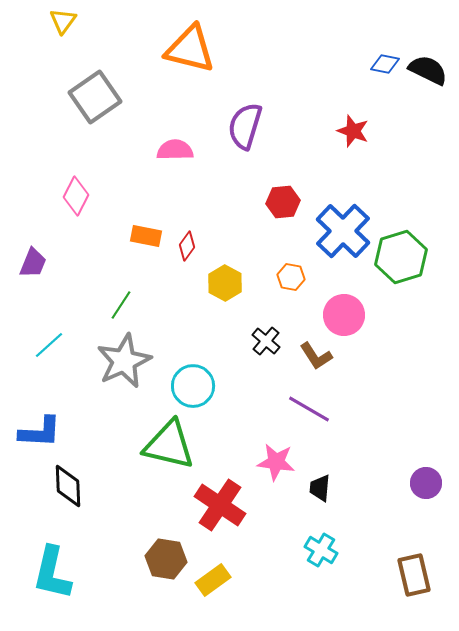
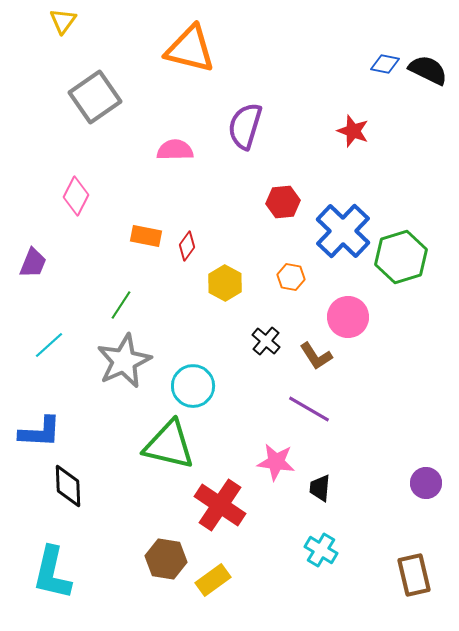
pink circle: moved 4 px right, 2 px down
